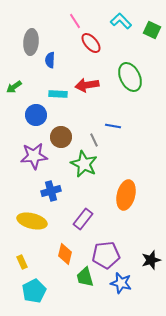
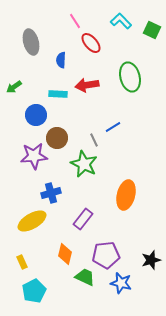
gray ellipse: rotated 20 degrees counterclockwise
blue semicircle: moved 11 px right
green ellipse: rotated 12 degrees clockwise
blue line: moved 1 px down; rotated 42 degrees counterclockwise
brown circle: moved 4 px left, 1 px down
blue cross: moved 2 px down
yellow ellipse: rotated 44 degrees counterclockwise
green trapezoid: rotated 130 degrees clockwise
